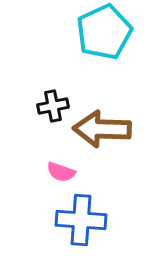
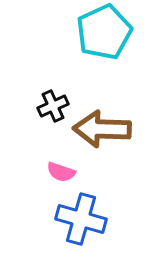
black cross: rotated 12 degrees counterclockwise
blue cross: moved 1 px up; rotated 12 degrees clockwise
